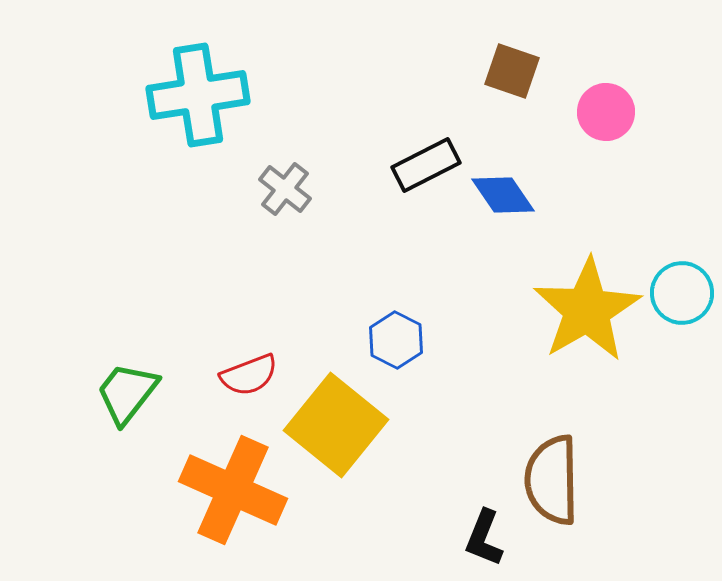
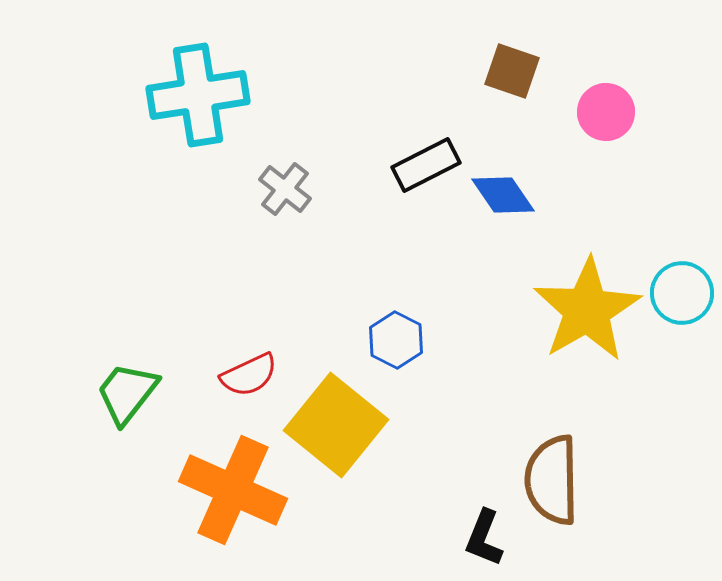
red semicircle: rotated 4 degrees counterclockwise
